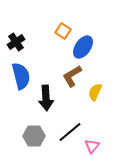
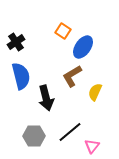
black arrow: rotated 10 degrees counterclockwise
